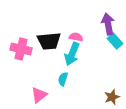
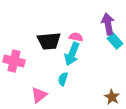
pink cross: moved 7 px left, 12 px down
brown star: rotated 21 degrees counterclockwise
